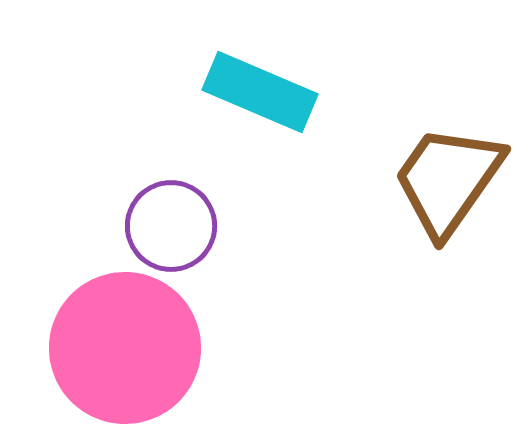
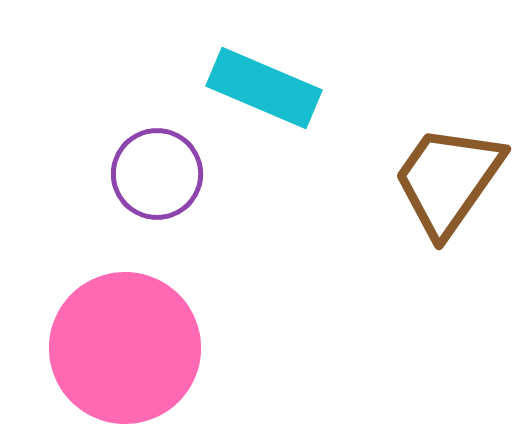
cyan rectangle: moved 4 px right, 4 px up
purple circle: moved 14 px left, 52 px up
